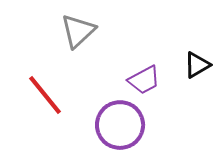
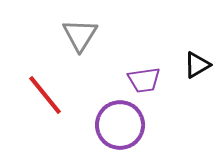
gray triangle: moved 2 px right, 4 px down; rotated 15 degrees counterclockwise
purple trapezoid: rotated 20 degrees clockwise
